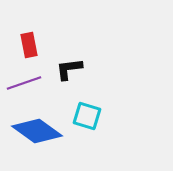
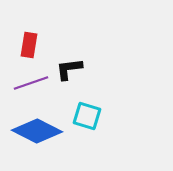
red rectangle: rotated 20 degrees clockwise
purple line: moved 7 px right
blue diamond: rotated 9 degrees counterclockwise
